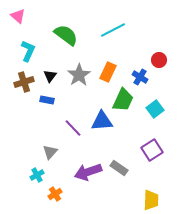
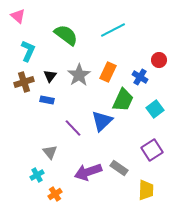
blue triangle: rotated 40 degrees counterclockwise
gray triangle: rotated 21 degrees counterclockwise
yellow trapezoid: moved 5 px left, 10 px up
